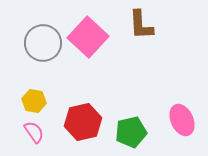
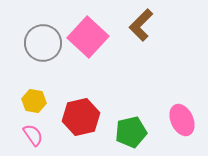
brown L-shape: rotated 48 degrees clockwise
red hexagon: moved 2 px left, 5 px up
pink semicircle: moved 1 px left, 3 px down
